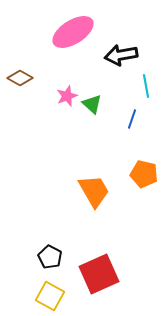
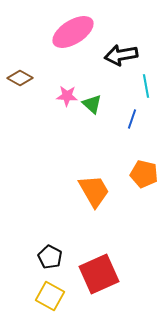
pink star: rotated 25 degrees clockwise
